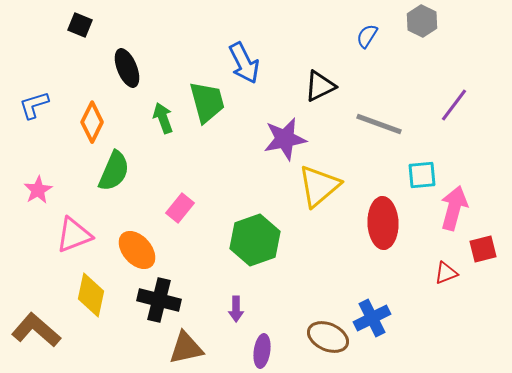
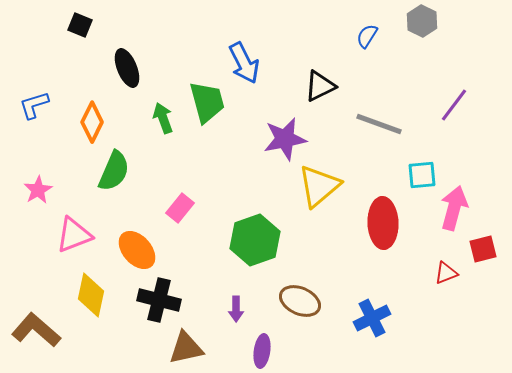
brown ellipse: moved 28 px left, 36 px up
